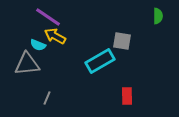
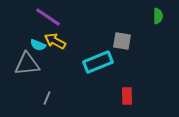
yellow arrow: moved 5 px down
cyan rectangle: moved 2 px left, 1 px down; rotated 8 degrees clockwise
